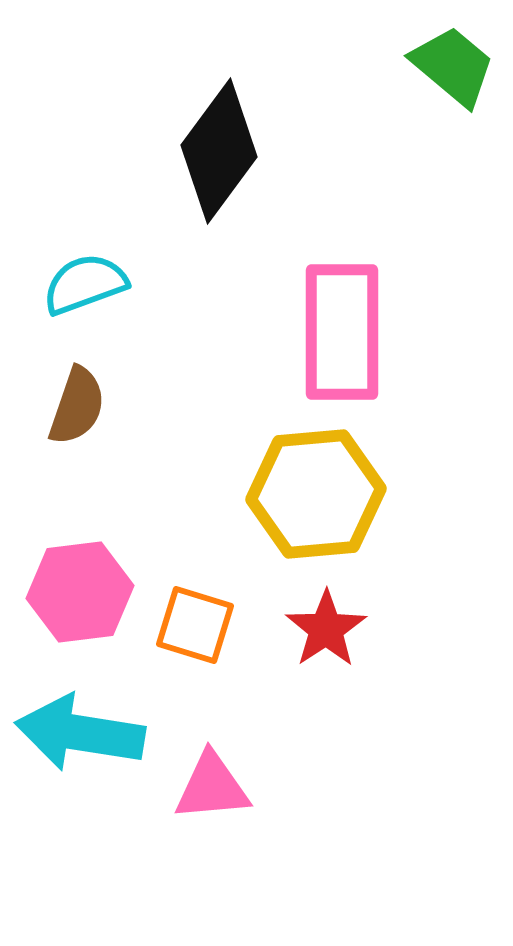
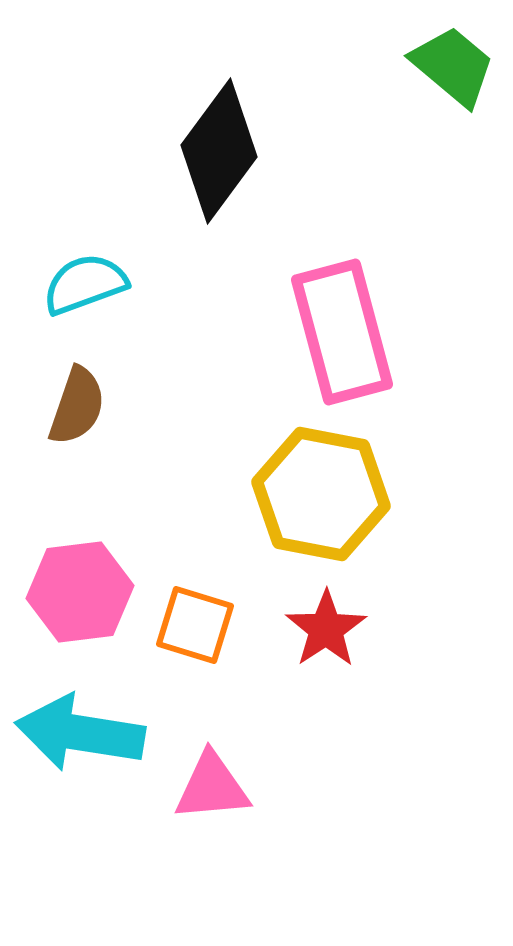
pink rectangle: rotated 15 degrees counterclockwise
yellow hexagon: moved 5 px right; rotated 16 degrees clockwise
